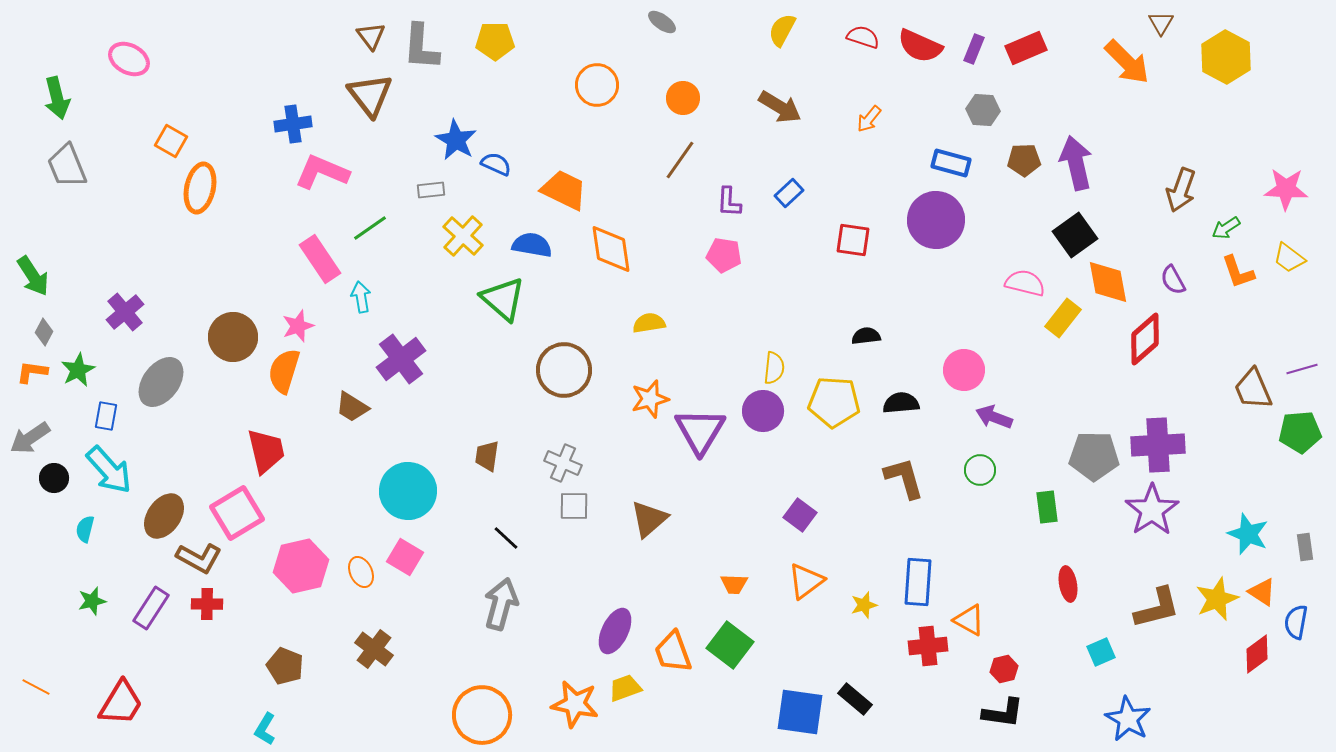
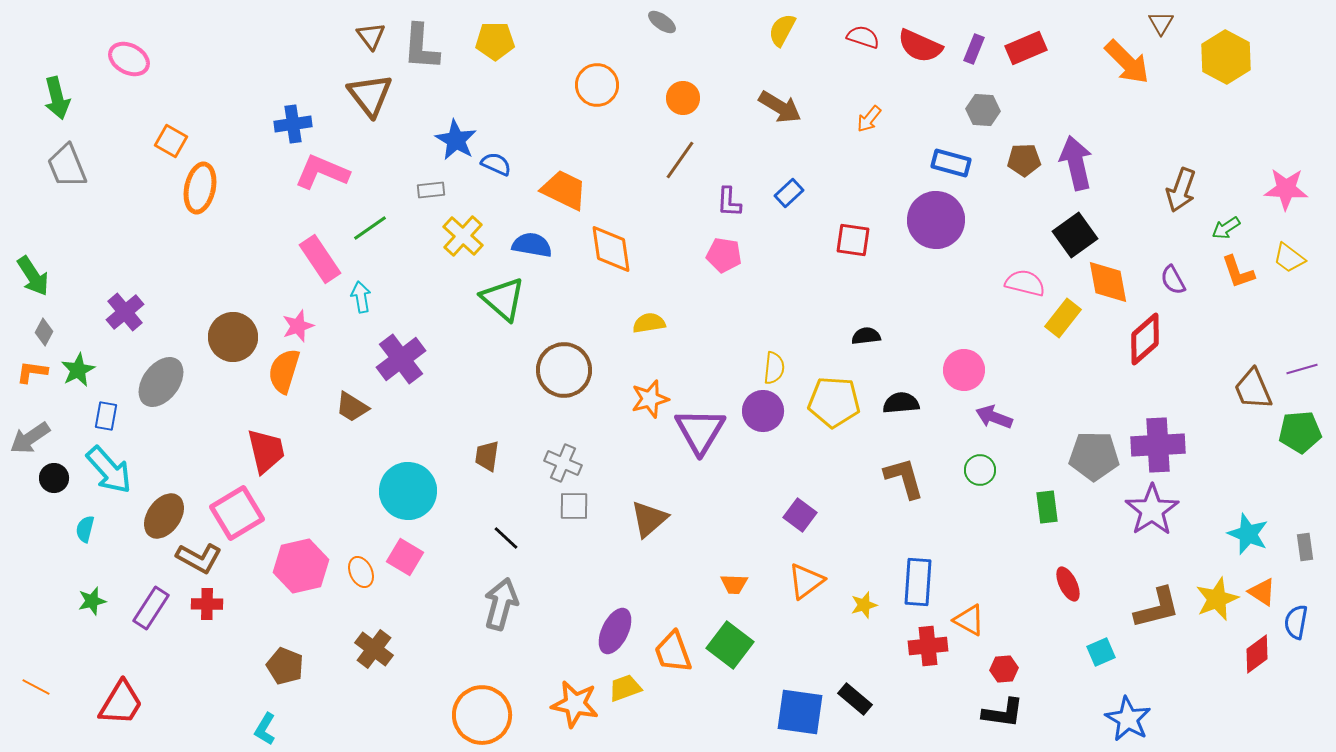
red ellipse at (1068, 584): rotated 16 degrees counterclockwise
red hexagon at (1004, 669): rotated 8 degrees clockwise
